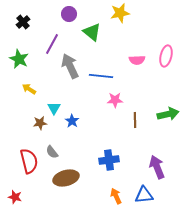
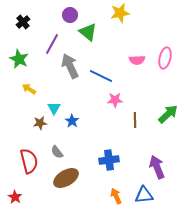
purple circle: moved 1 px right, 1 px down
green triangle: moved 4 px left
pink ellipse: moved 1 px left, 2 px down
blue line: rotated 20 degrees clockwise
green arrow: rotated 30 degrees counterclockwise
gray semicircle: moved 5 px right
brown ellipse: rotated 15 degrees counterclockwise
red star: rotated 16 degrees clockwise
